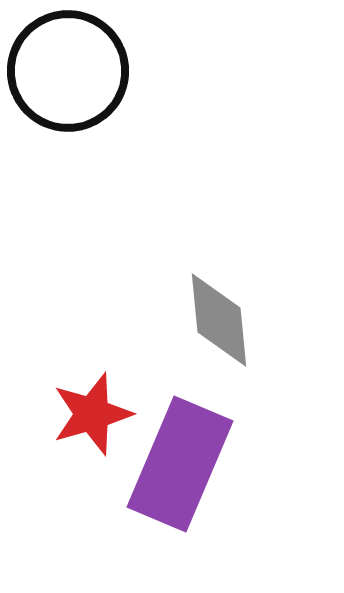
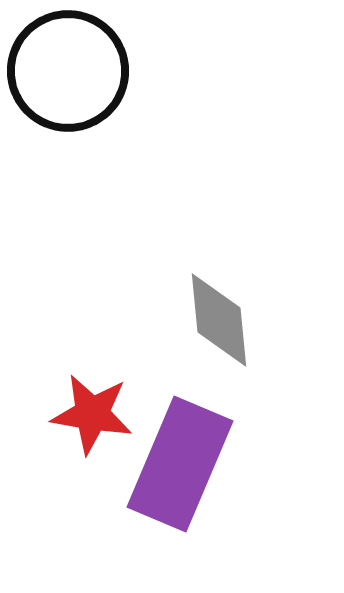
red star: rotated 26 degrees clockwise
